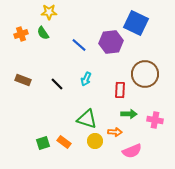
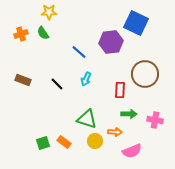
blue line: moved 7 px down
